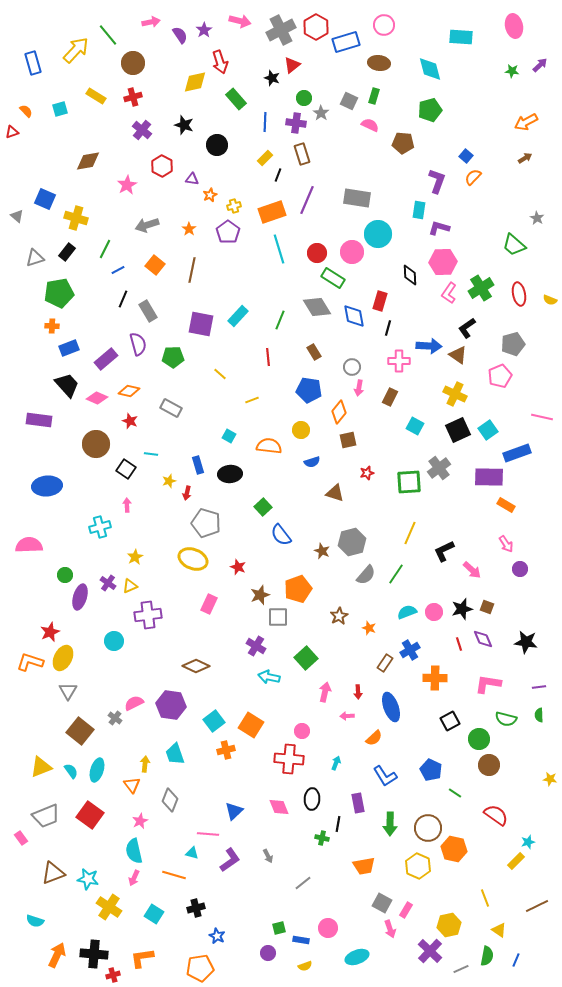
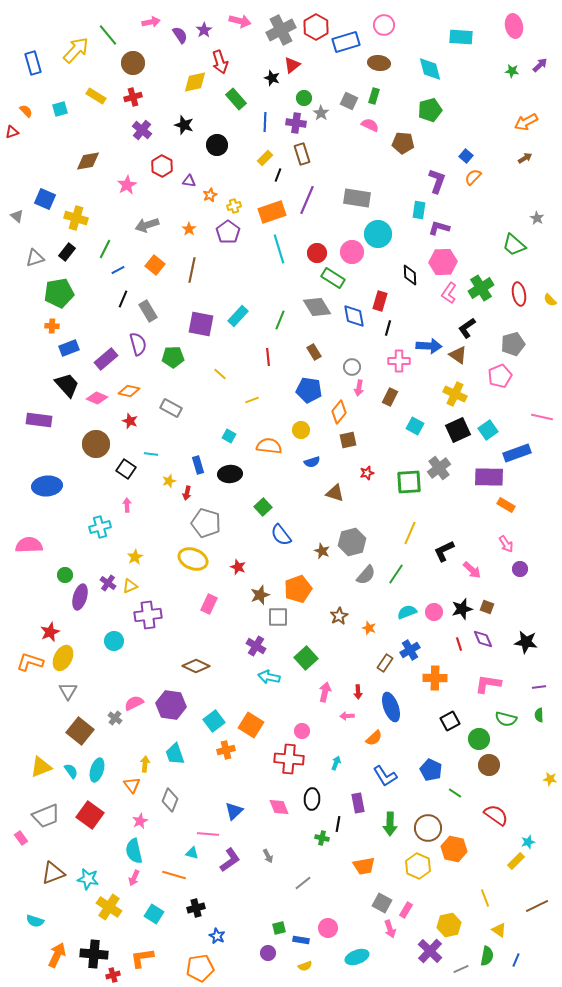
purple triangle at (192, 179): moved 3 px left, 2 px down
yellow semicircle at (550, 300): rotated 24 degrees clockwise
